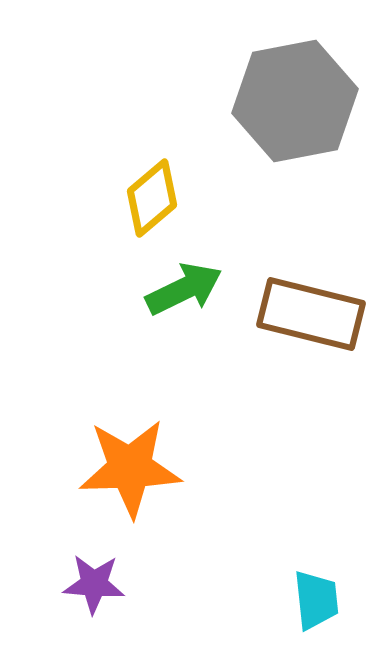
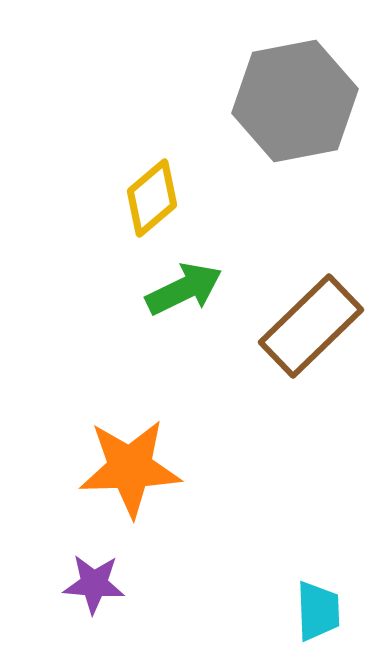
brown rectangle: moved 12 px down; rotated 58 degrees counterclockwise
cyan trapezoid: moved 2 px right, 11 px down; rotated 4 degrees clockwise
